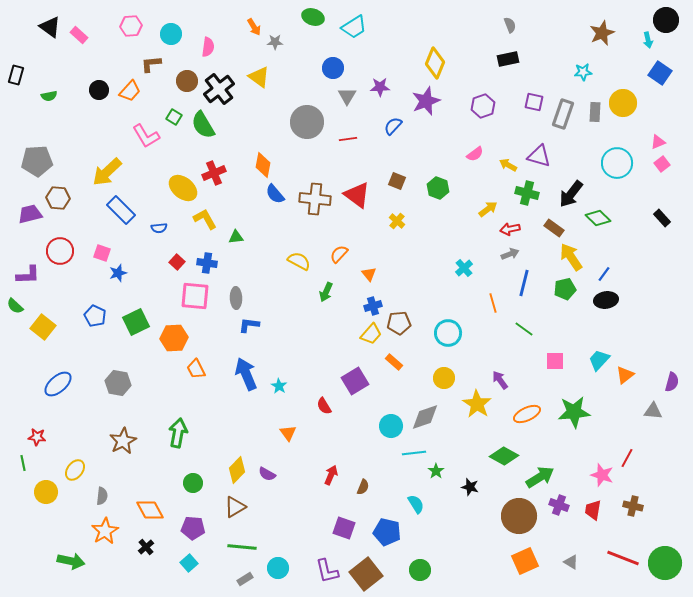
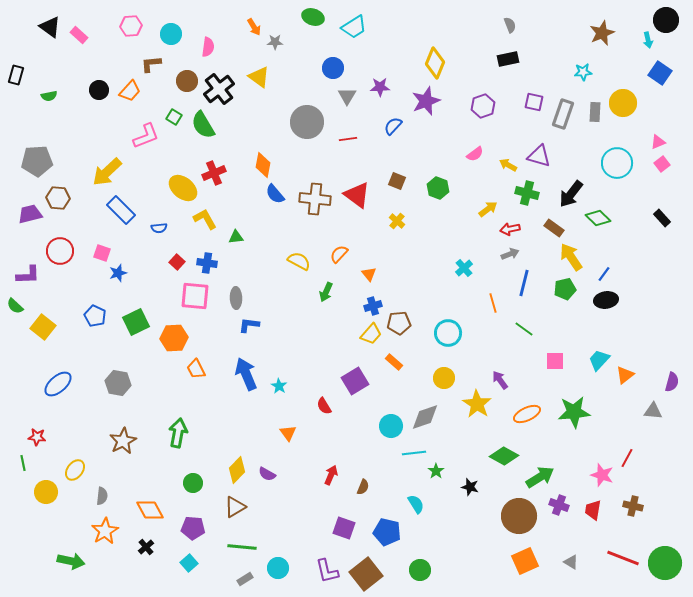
pink L-shape at (146, 136): rotated 80 degrees counterclockwise
